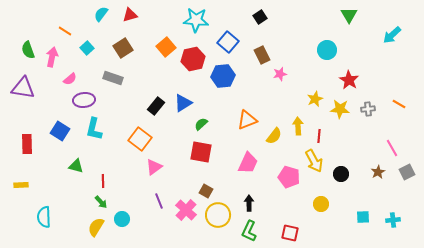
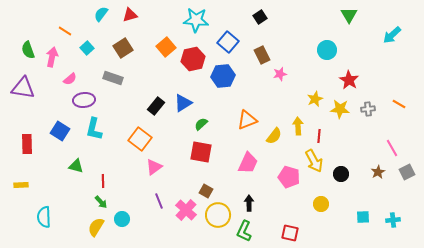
green L-shape at (249, 231): moved 5 px left
